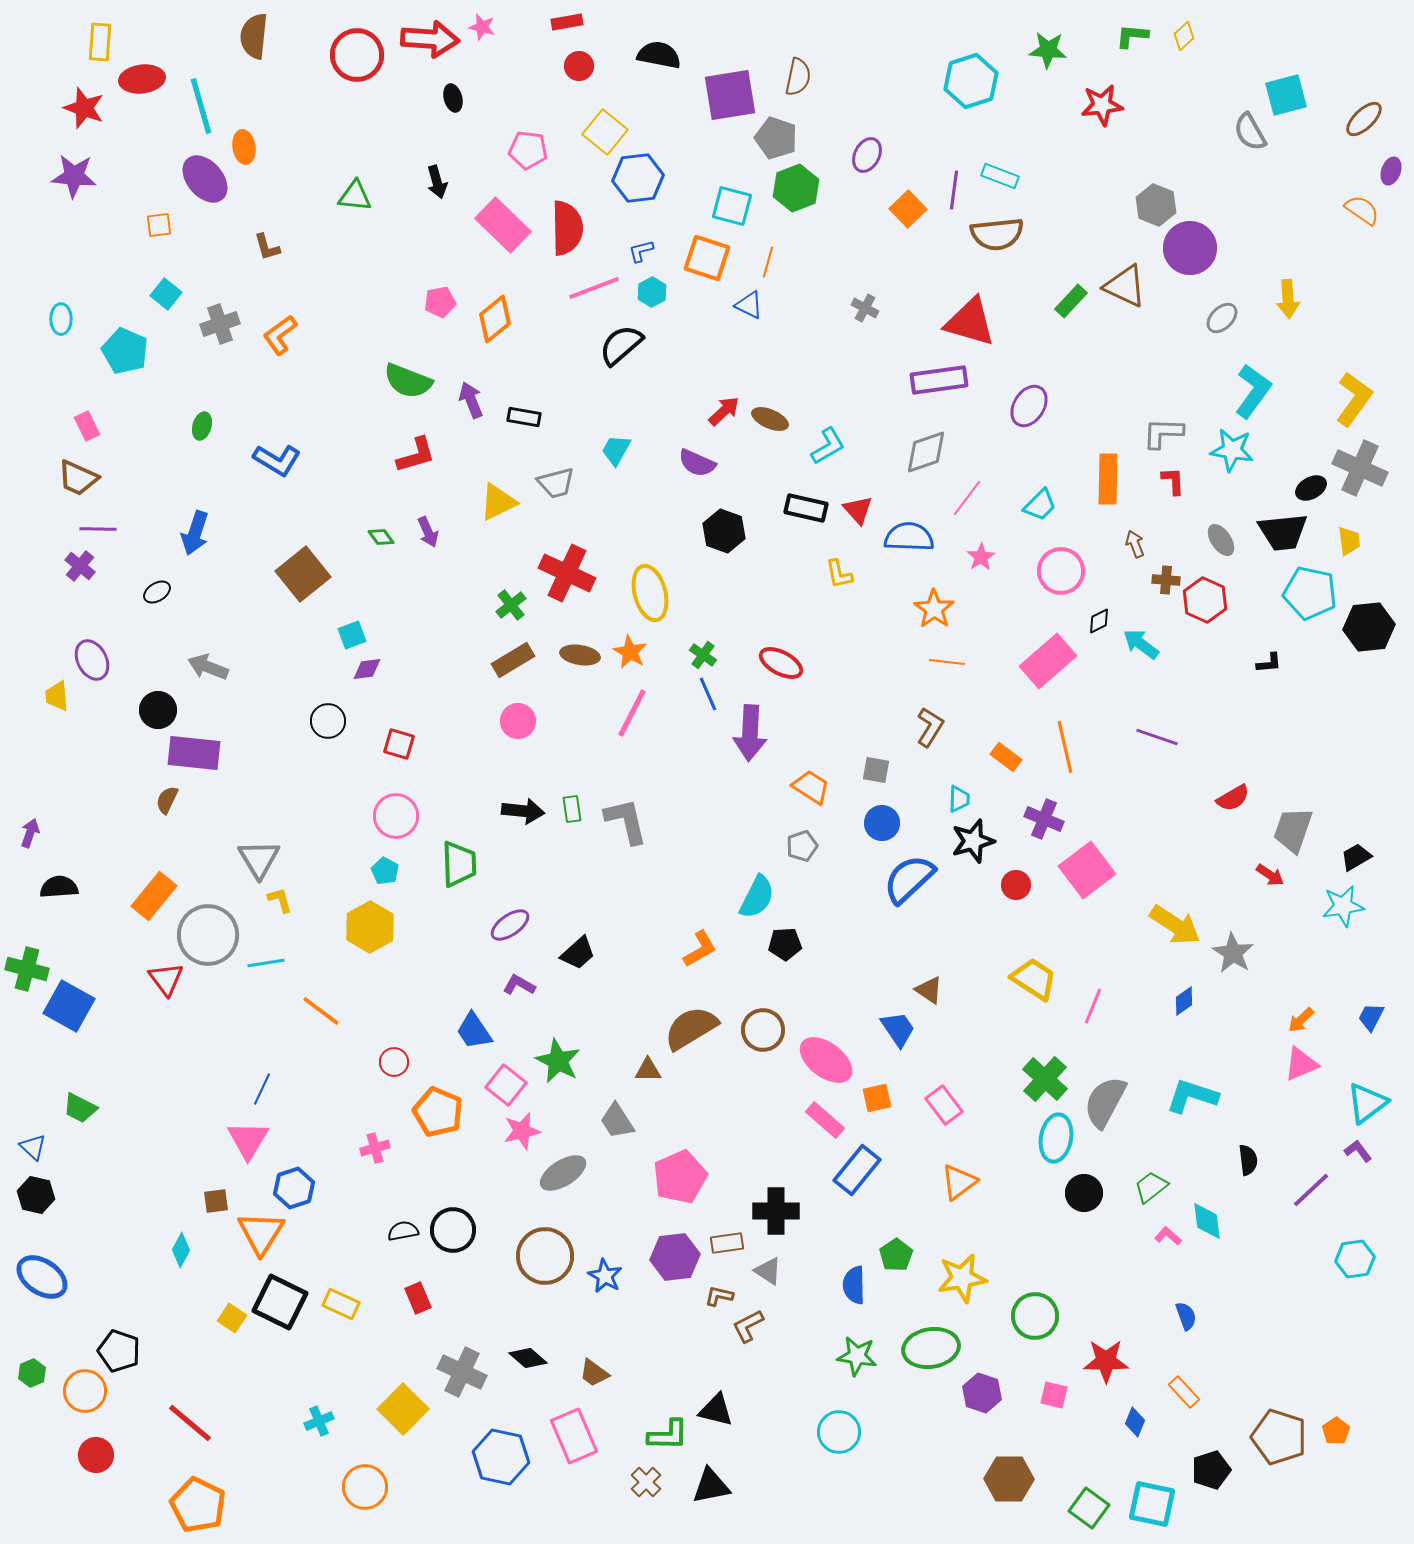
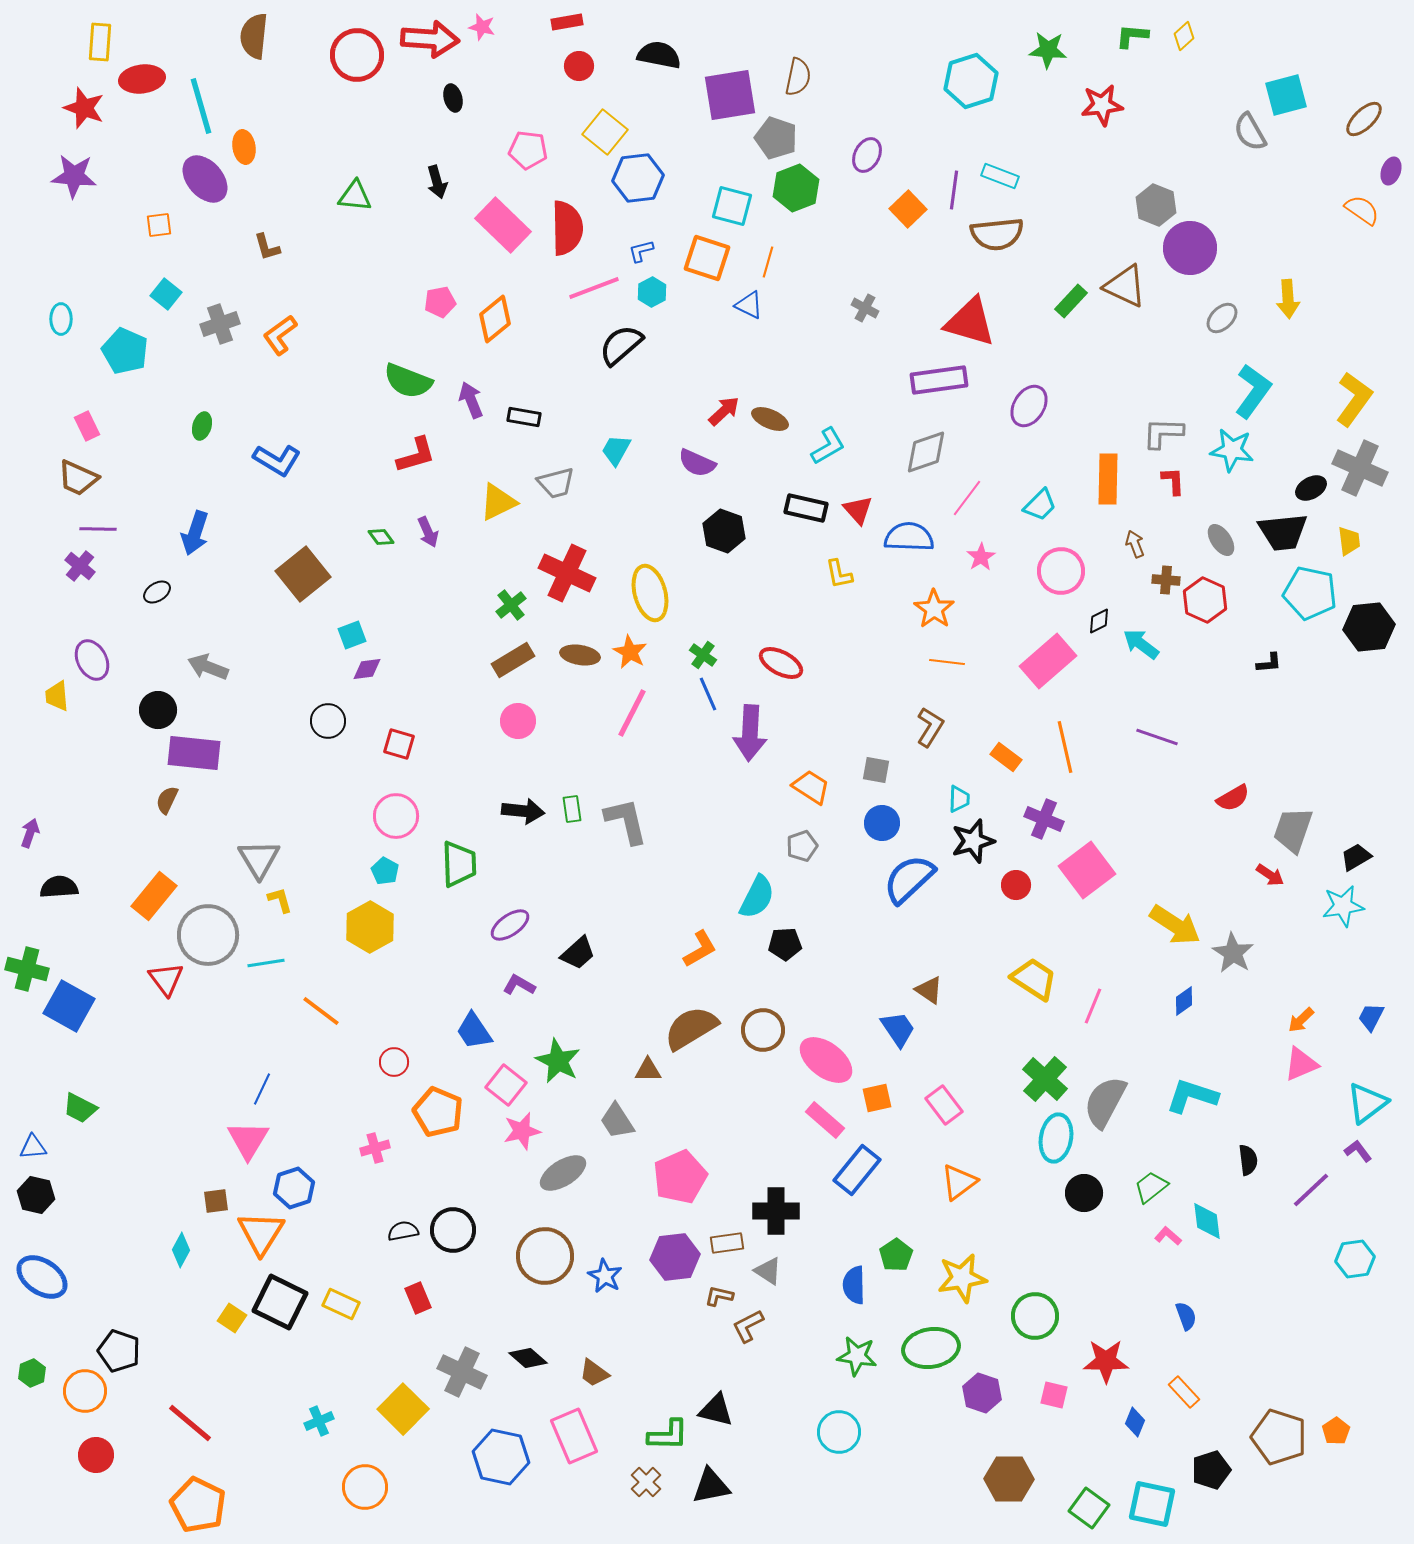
blue triangle at (33, 1147): rotated 48 degrees counterclockwise
